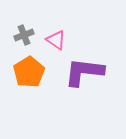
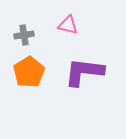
gray cross: rotated 12 degrees clockwise
pink triangle: moved 12 px right, 15 px up; rotated 20 degrees counterclockwise
